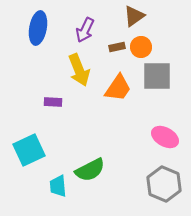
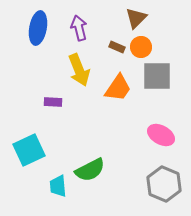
brown triangle: moved 2 px right, 2 px down; rotated 10 degrees counterclockwise
purple arrow: moved 6 px left, 2 px up; rotated 140 degrees clockwise
brown rectangle: rotated 35 degrees clockwise
pink ellipse: moved 4 px left, 2 px up
